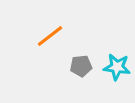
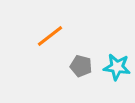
gray pentagon: rotated 20 degrees clockwise
